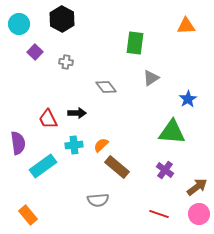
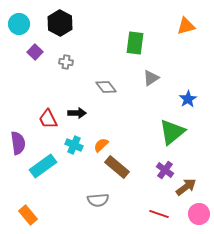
black hexagon: moved 2 px left, 4 px down
orange triangle: rotated 12 degrees counterclockwise
green triangle: rotated 44 degrees counterclockwise
cyan cross: rotated 30 degrees clockwise
brown arrow: moved 11 px left
